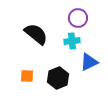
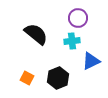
blue triangle: moved 2 px right, 1 px up
orange square: moved 2 px down; rotated 24 degrees clockwise
